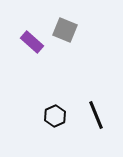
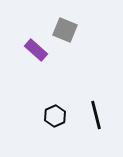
purple rectangle: moved 4 px right, 8 px down
black line: rotated 8 degrees clockwise
